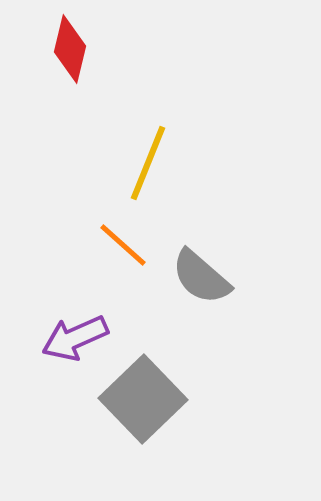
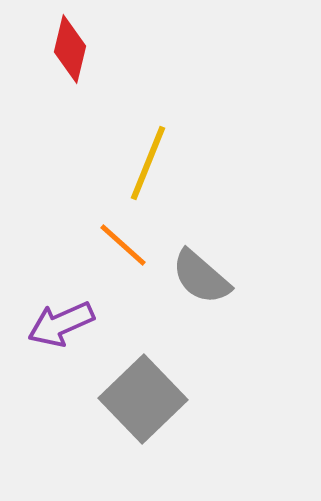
purple arrow: moved 14 px left, 14 px up
